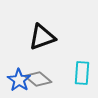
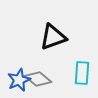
black triangle: moved 11 px right
blue star: rotated 15 degrees clockwise
